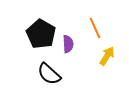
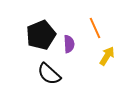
black pentagon: moved 1 px down; rotated 20 degrees clockwise
purple semicircle: moved 1 px right
